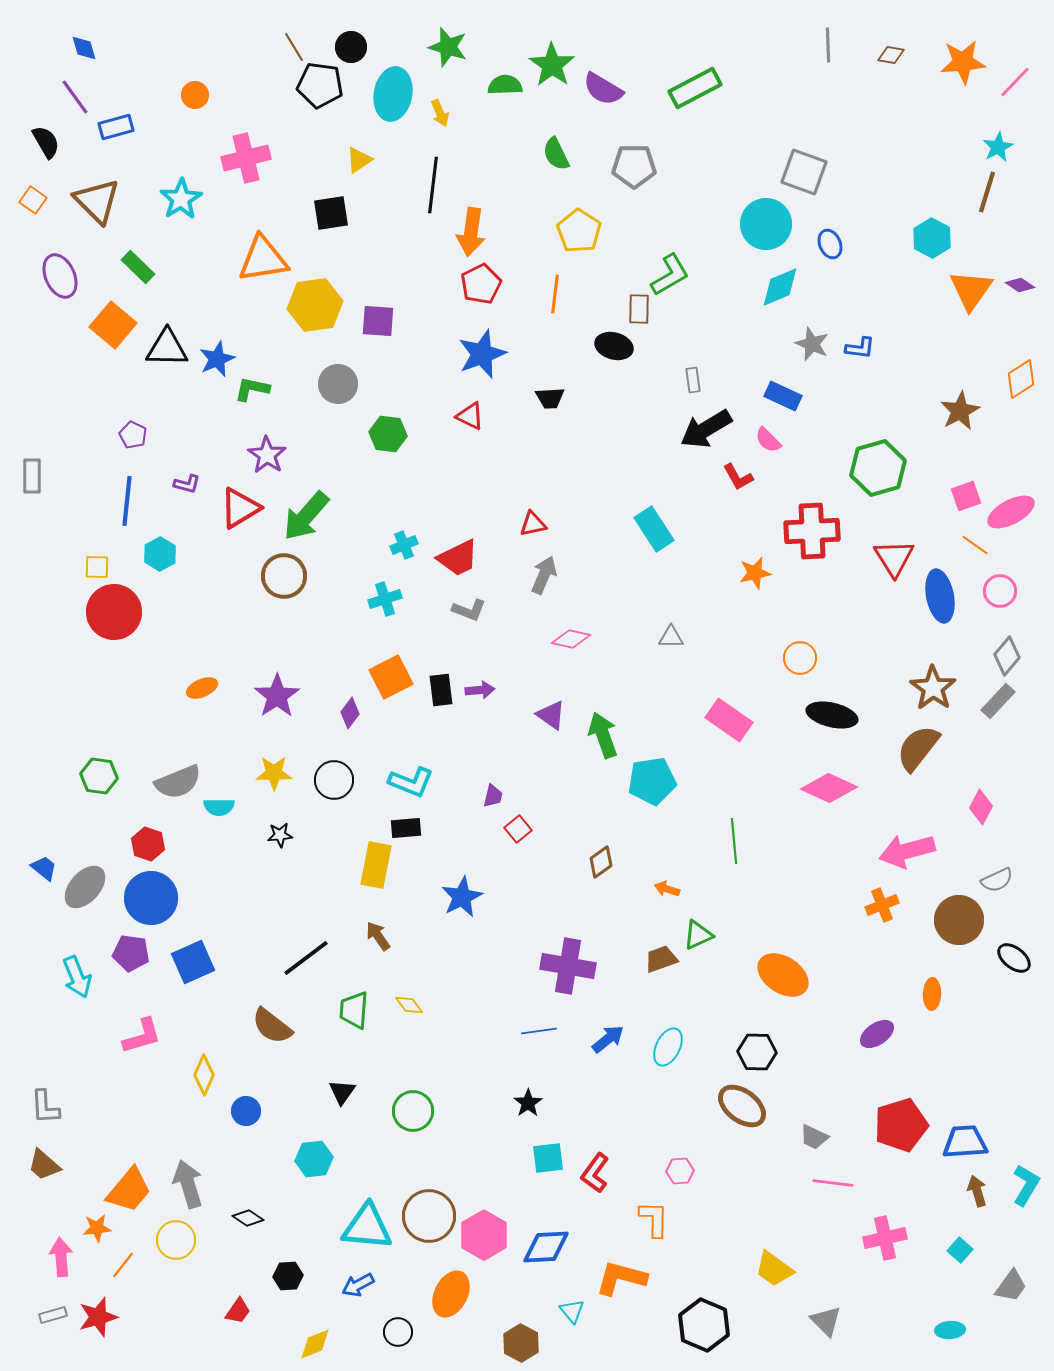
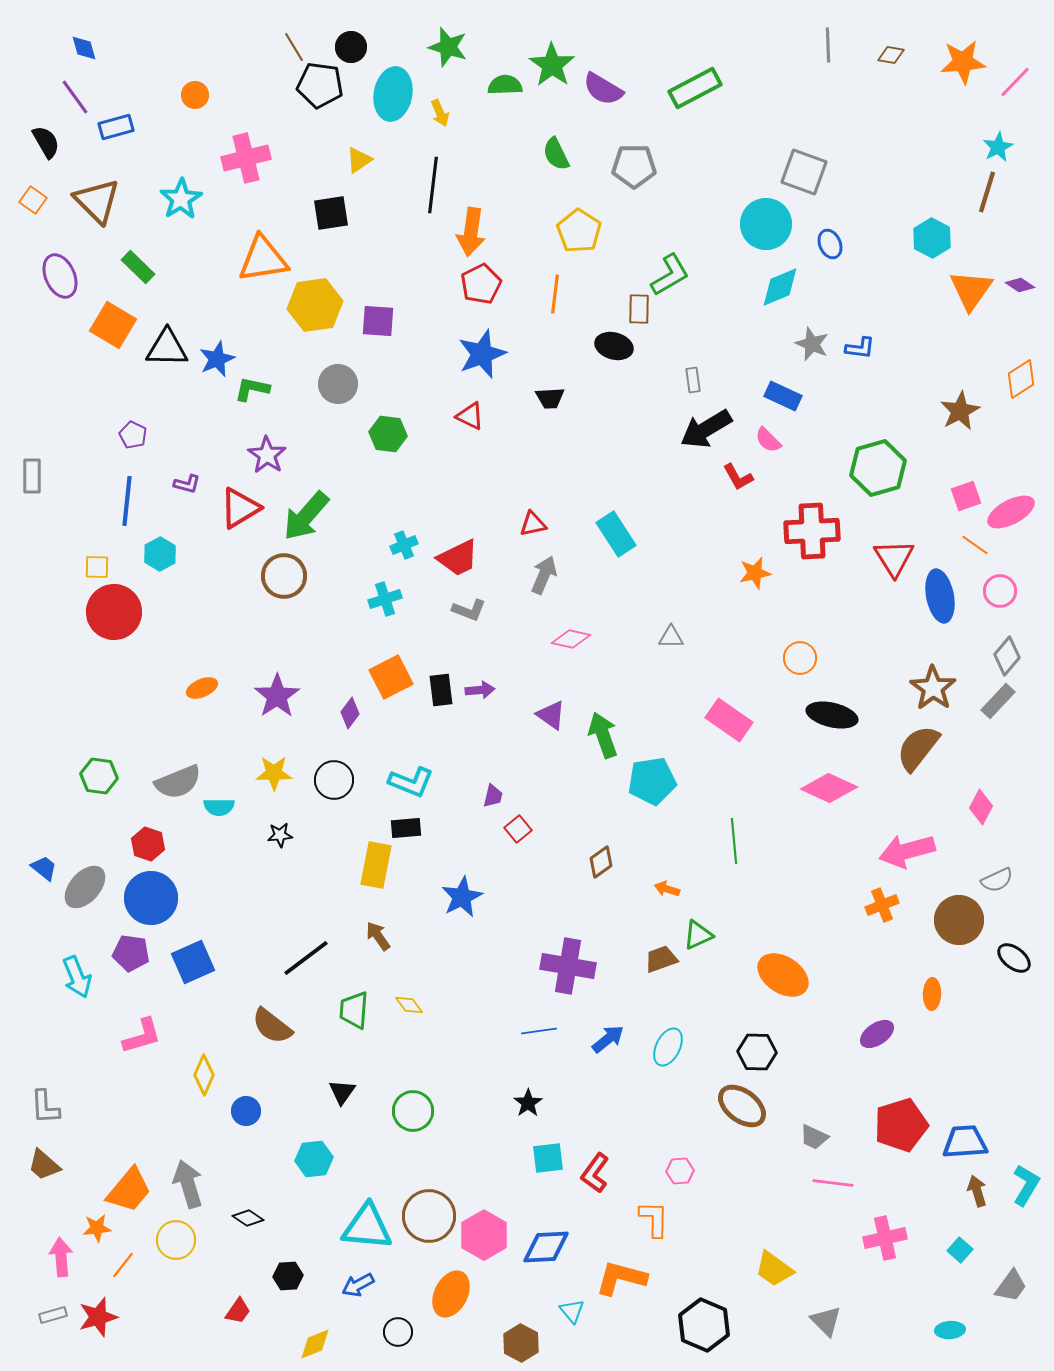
orange square at (113, 325): rotated 9 degrees counterclockwise
cyan rectangle at (654, 529): moved 38 px left, 5 px down
